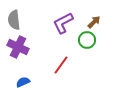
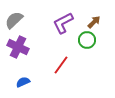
gray semicircle: rotated 54 degrees clockwise
